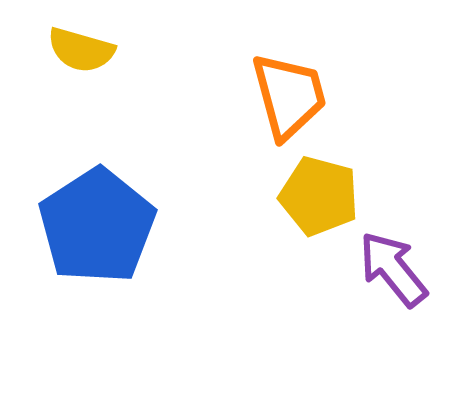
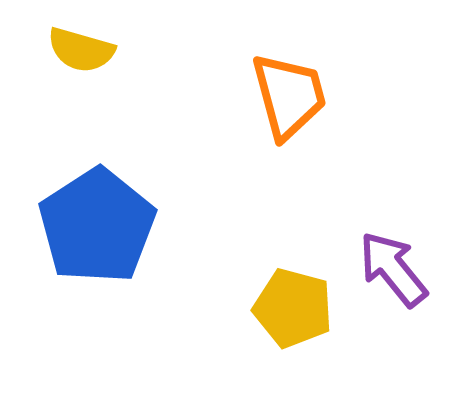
yellow pentagon: moved 26 px left, 112 px down
